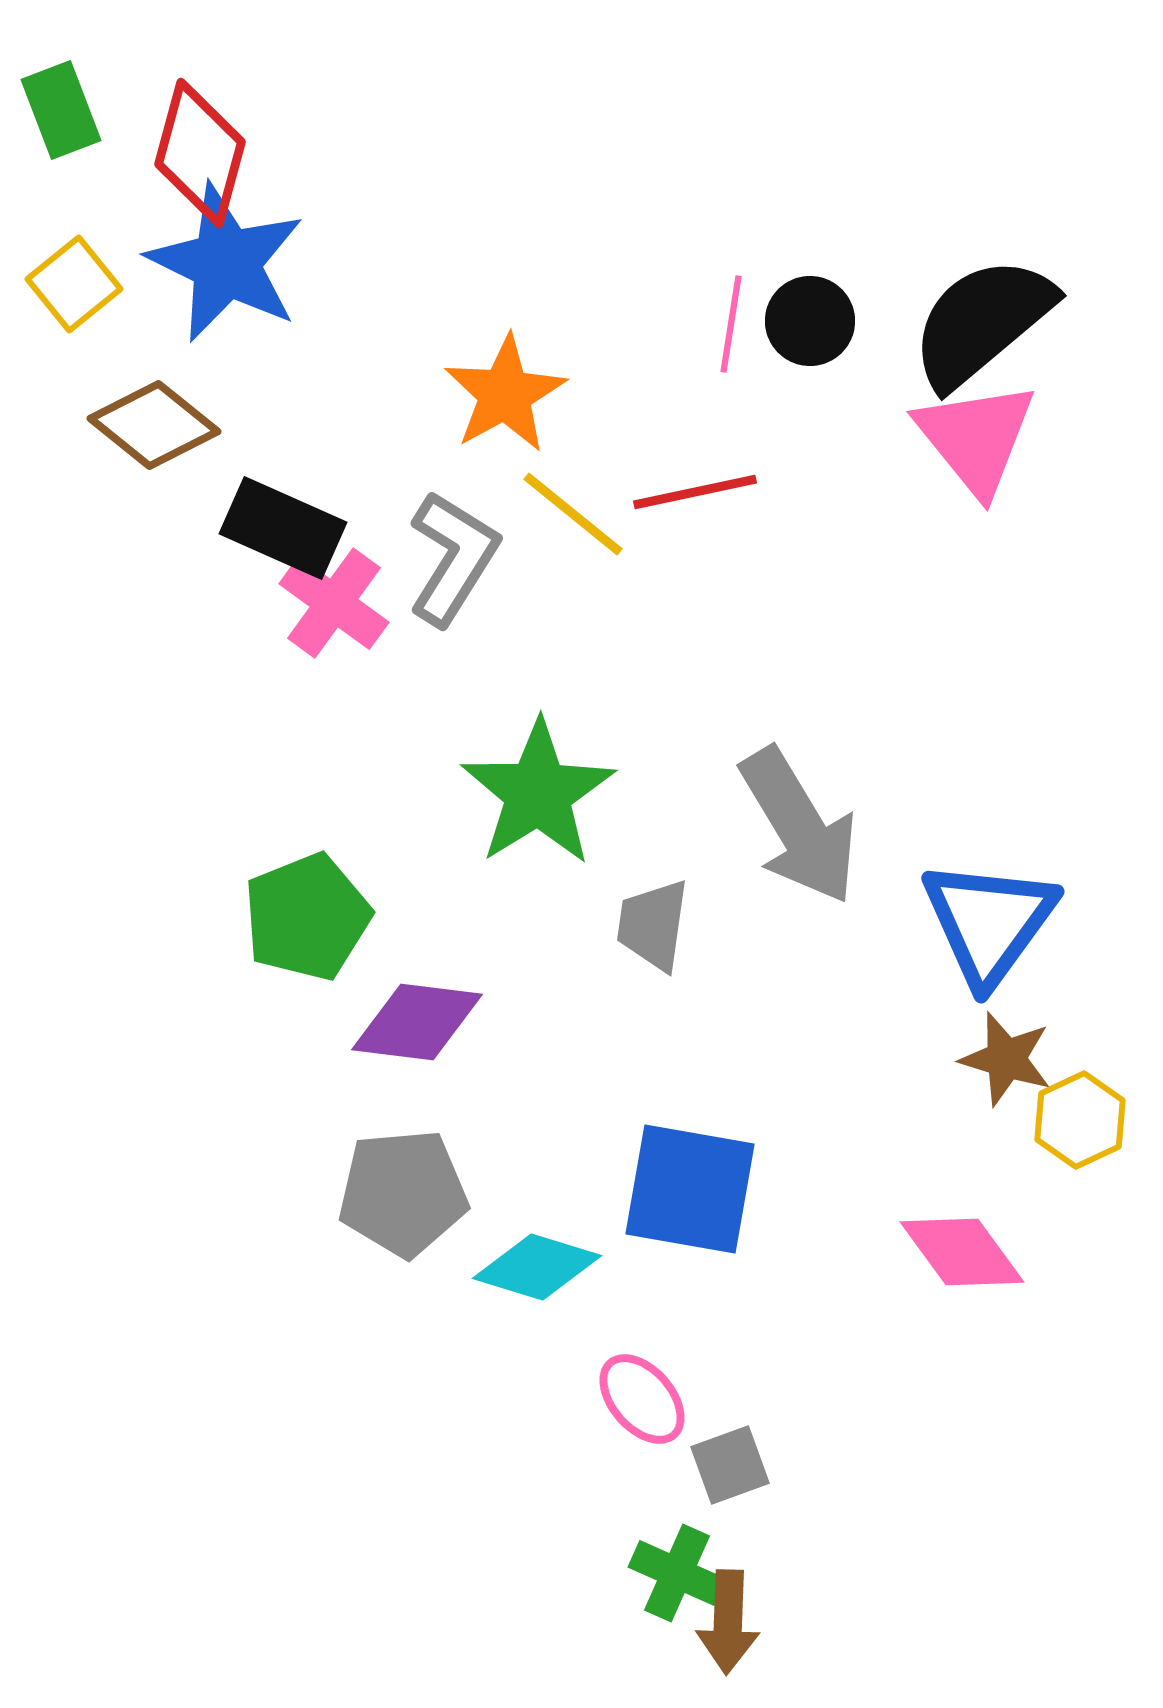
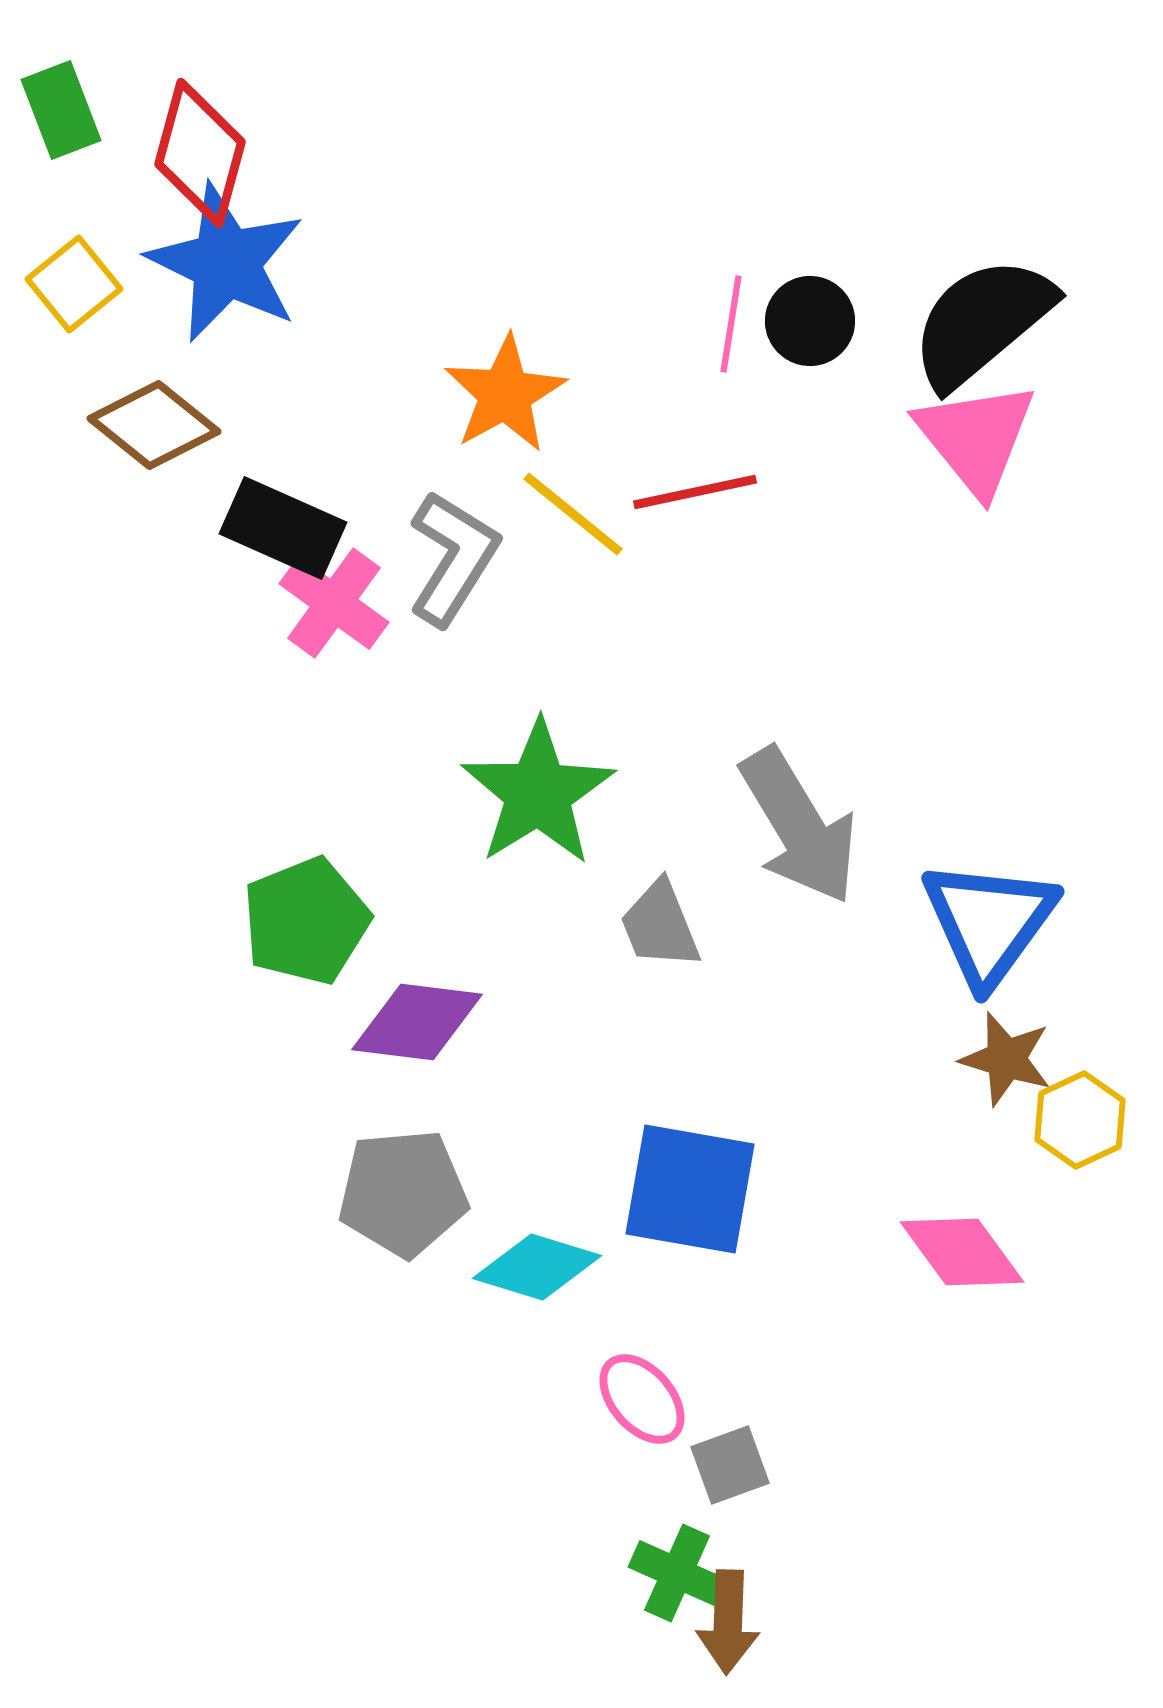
green pentagon: moved 1 px left, 4 px down
gray trapezoid: moved 7 px right; rotated 30 degrees counterclockwise
